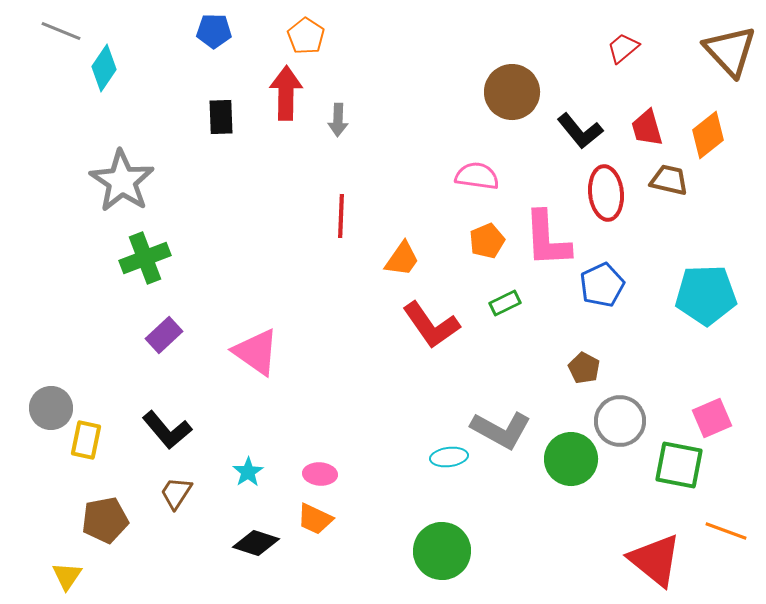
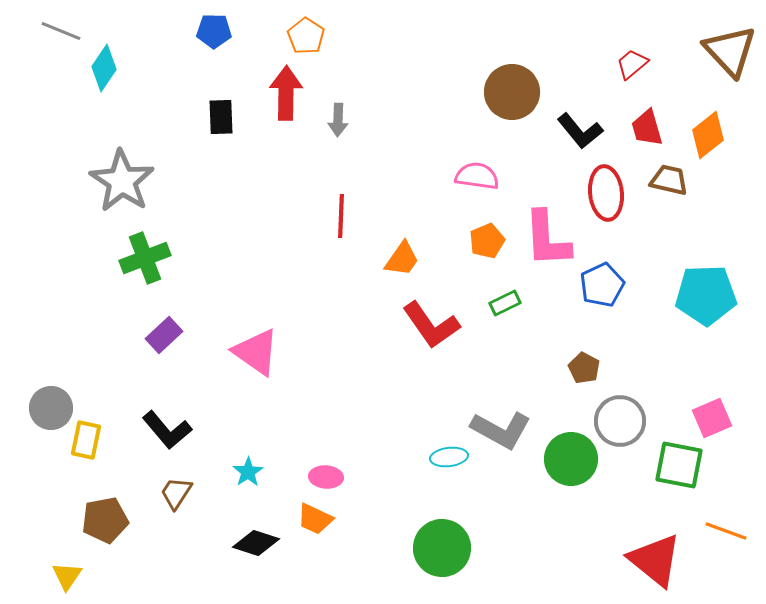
red trapezoid at (623, 48): moved 9 px right, 16 px down
pink ellipse at (320, 474): moved 6 px right, 3 px down
green circle at (442, 551): moved 3 px up
